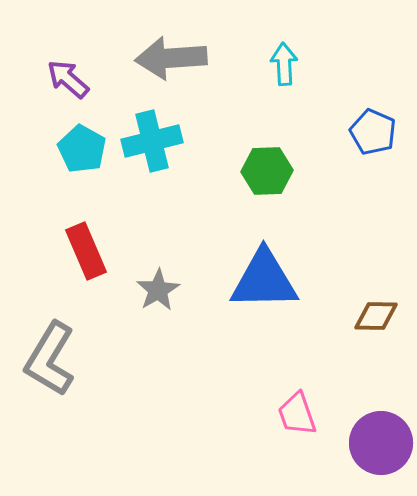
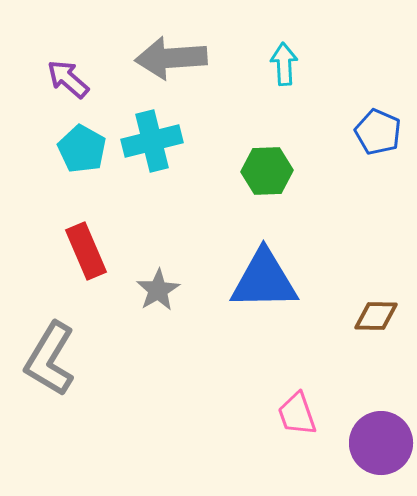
blue pentagon: moved 5 px right
